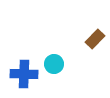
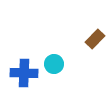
blue cross: moved 1 px up
